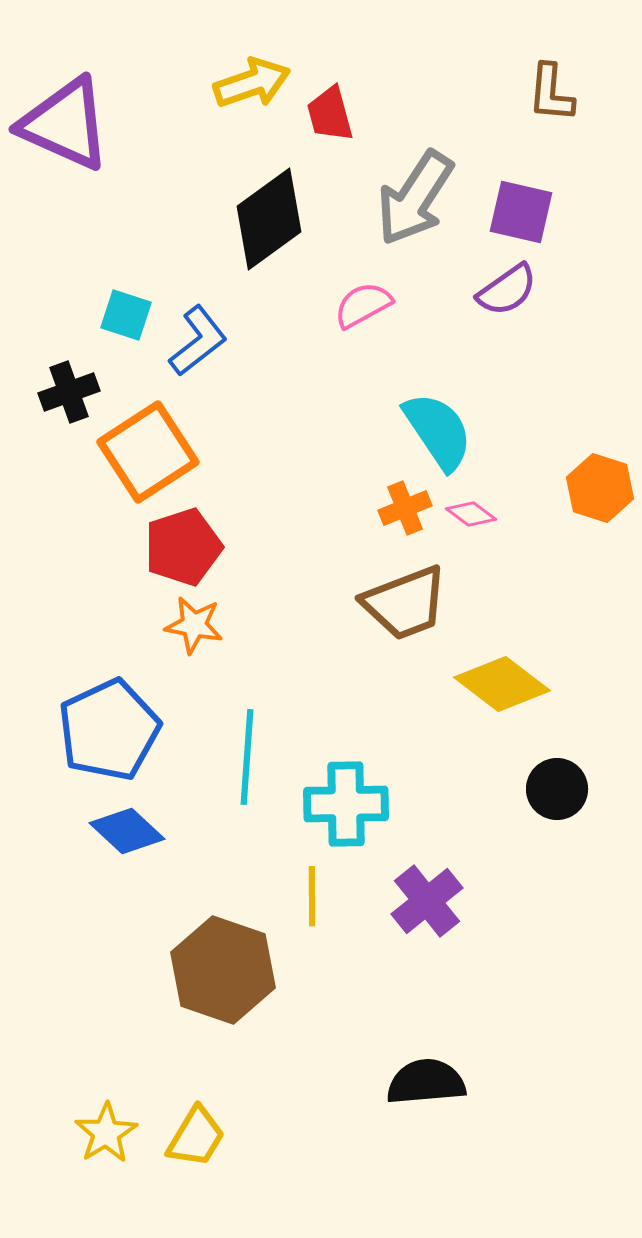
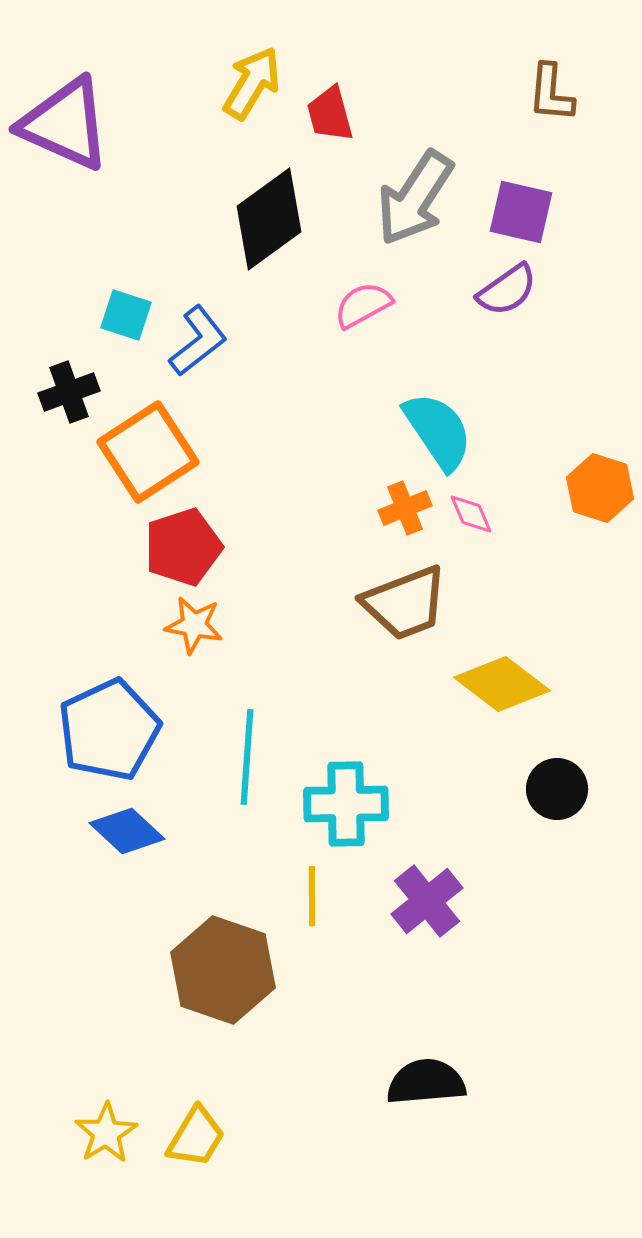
yellow arrow: rotated 40 degrees counterclockwise
pink diamond: rotated 30 degrees clockwise
